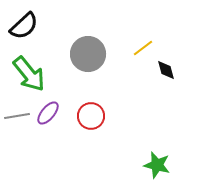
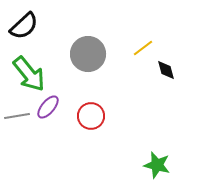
purple ellipse: moved 6 px up
